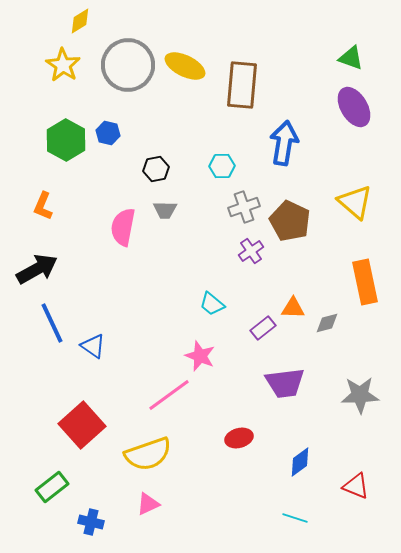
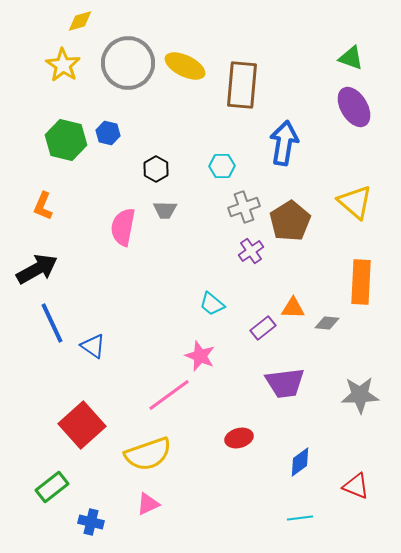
yellow diamond: rotated 16 degrees clockwise
gray circle: moved 2 px up
green hexagon: rotated 15 degrees counterclockwise
black hexagon: rotated 20 degrees counterclockwise
brown pentagon: rotated 15 degrees clockwise
orange rectangle: moved 4 px left; rotated 15 degrees clockwise
gray diamond: rotated 20 degrees clockwise
cyan line: moved 5 px right; rotated 25 degrees counterclockwise
